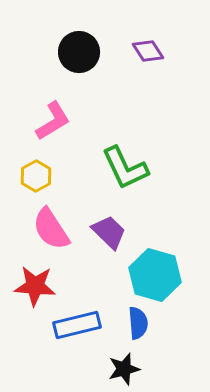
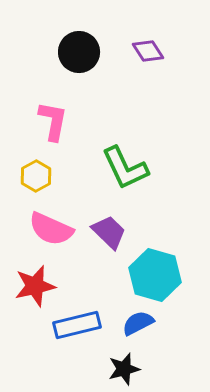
pink L-shape: rotated 48 degrees counterclockwise
pink semicircle: rotated 33 degrees counterclockwise
red star: rotated 18 degrees counterclockwise
blue semicircle: rotated 112 degrees counterclockwise
